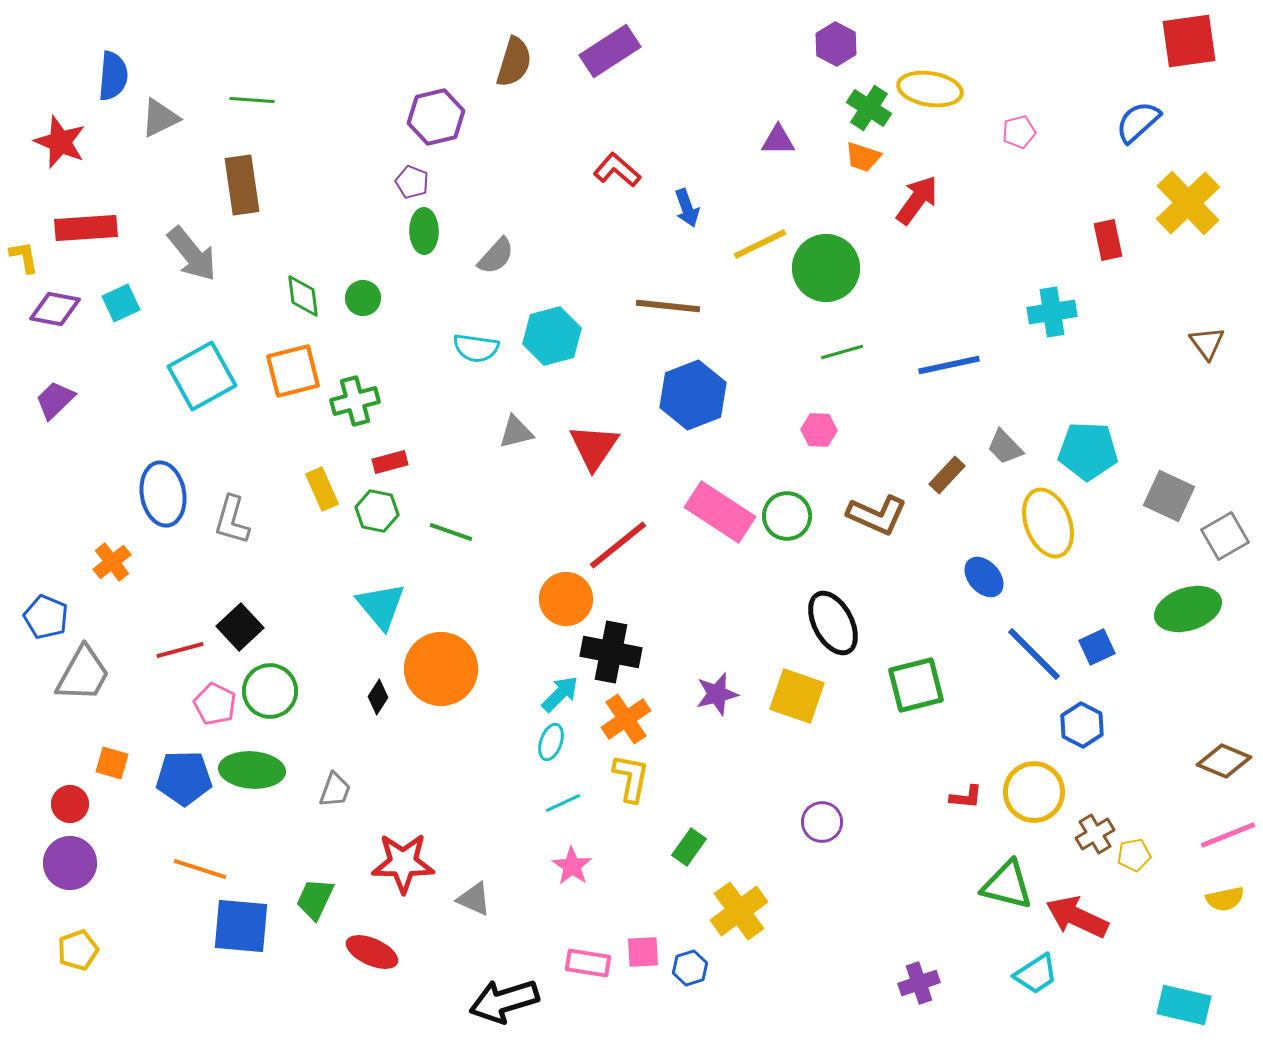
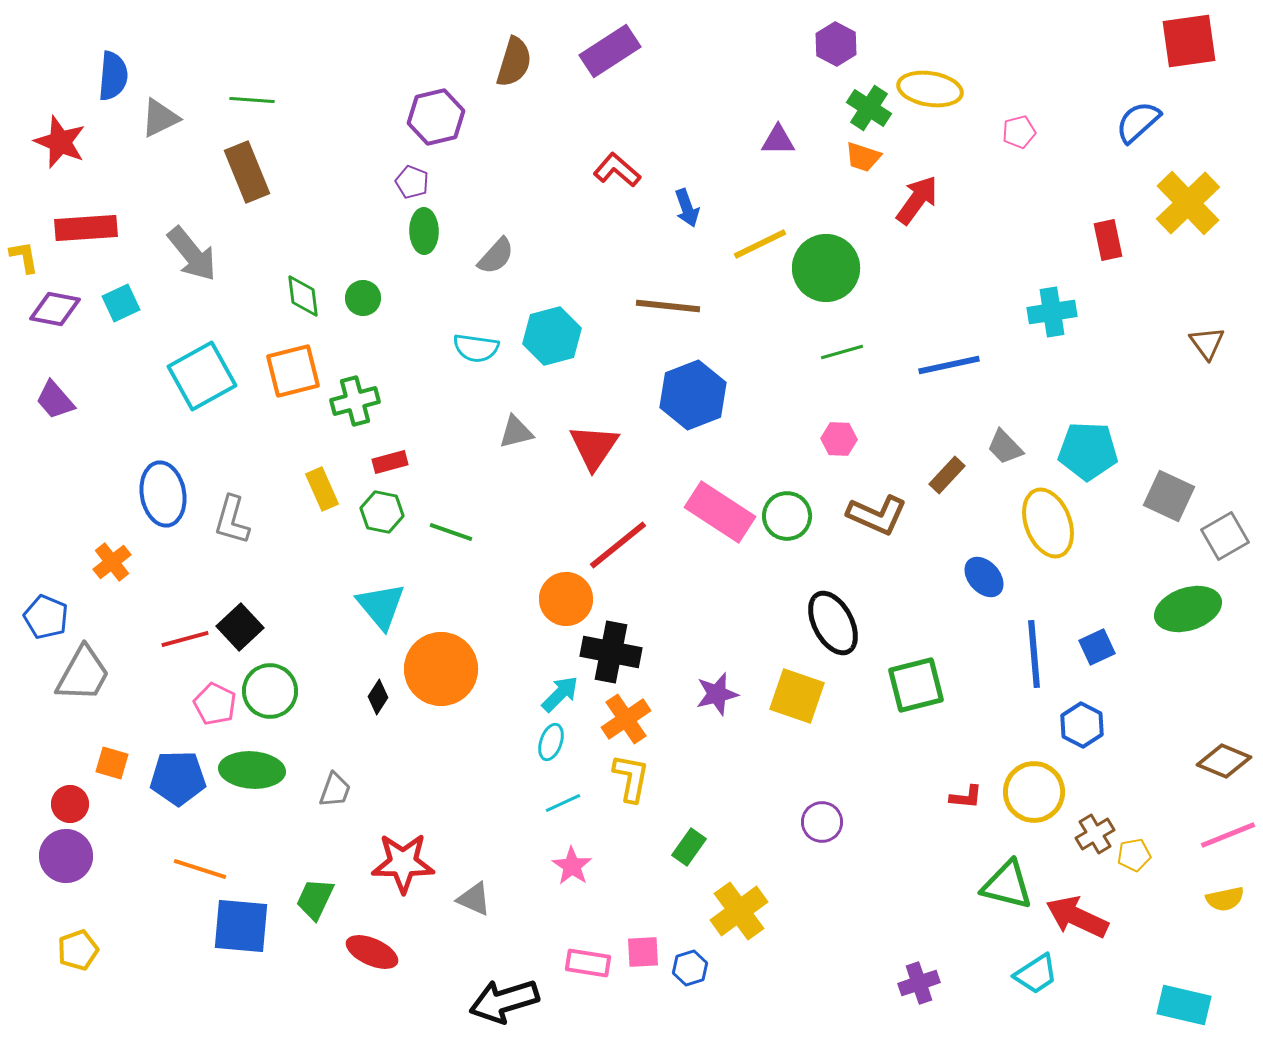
brown rectangle at (242, 185): moved 5 px right, 13 px up; rotated 14 degrees counterclockwise
purple trapezoid at (55, 400): rotated 87 degrees counterclockwise
pink hexagon at (819, 430): moved 20 px right, 9 px down
green hexagon at (377, 511): moved 5 px right, 1 px down
red line at (180, 650): moved 5 px right, 11 px up
blue line at (1034, 654): rotated 40 degrees clockwise
blue pentagon at (184, 778): moved 6 px left
purple circle at (70, 863): moved 4 px left, 7 px up
